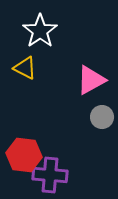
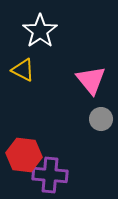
yellow triangle: moved 2 px left, 2 px down
pink triangle: rotated 40 degrees counterclockwise
gray circle: moved 1 px left, 2 px down
